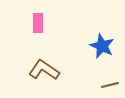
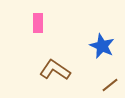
brown L-shape: moved 11 px right
brown line: rotated 24 degrees counterclockwise
